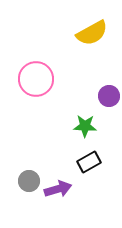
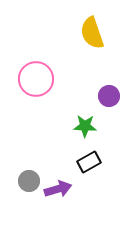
yellow semicircle: rotated 100 degrees clockwise
